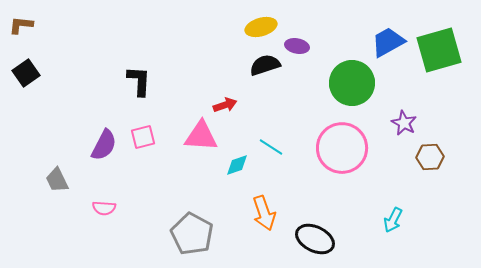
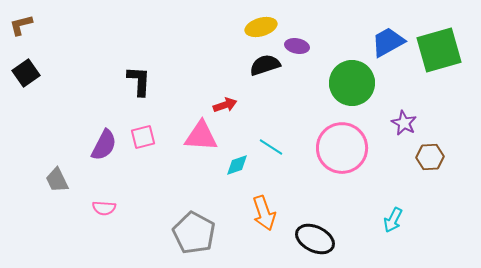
brown L-shape: rotated 20 degrees counterclockwise
gray pentagon: moved 2 px right, 1 px up
